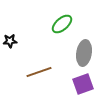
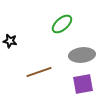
black star: rotated 16 degrees clockwise
gray ellipse: moved 2 px left, 2 px down; rotated 75 degrees clockwise
purple square: rotated 10 degrees clockwise
